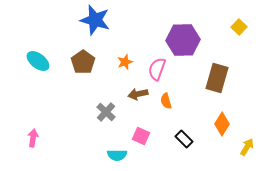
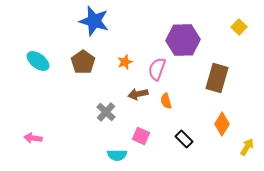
blue star: moved 1 px left, 1 px down
pink arrow: rotated 90 degrees counterclockwise
